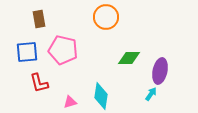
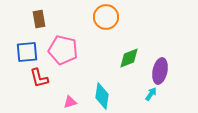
green diamond: rotated 20 degrees counterclockwise
red L-shape: moved 5 px up
cyan diamond: moved 1 px right
